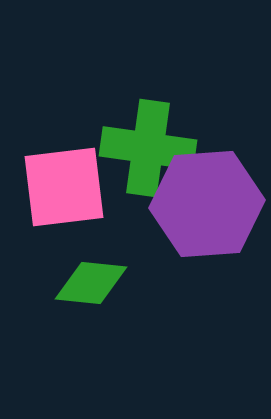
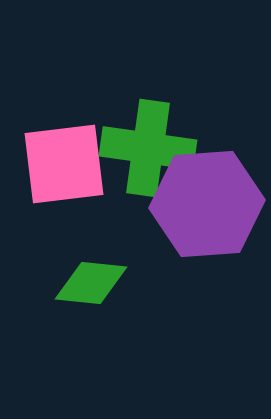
pink square: moved 23 px up
